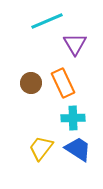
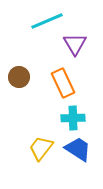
brown circle: moved 12 px left, 6 px up
